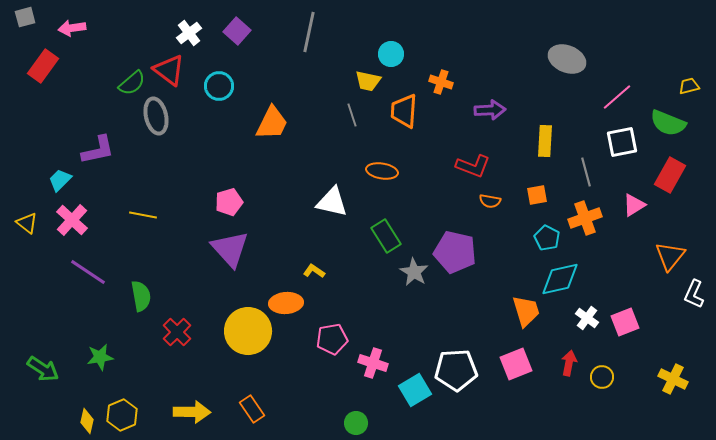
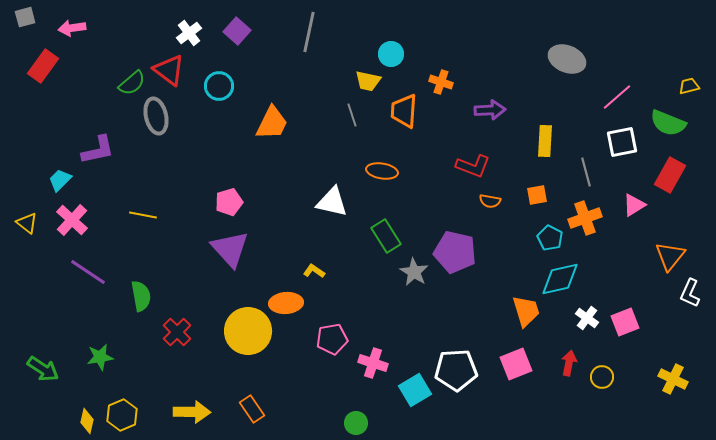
cyan pentagon at (547, 238): moved 3 px right
white L-shape at (694, 294): moved 4 px left, 1 px up
